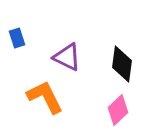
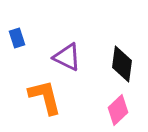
orange L-shape: rotated 12 degrees clockwise
